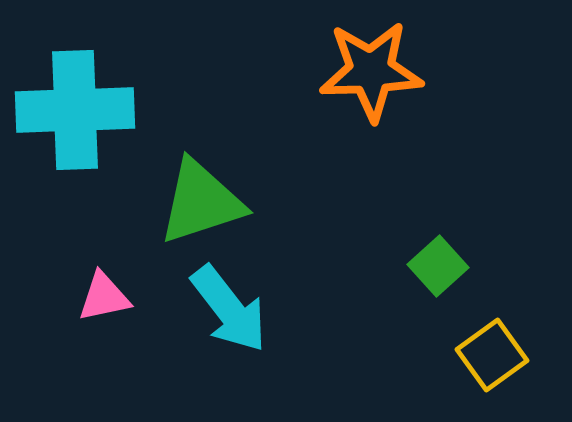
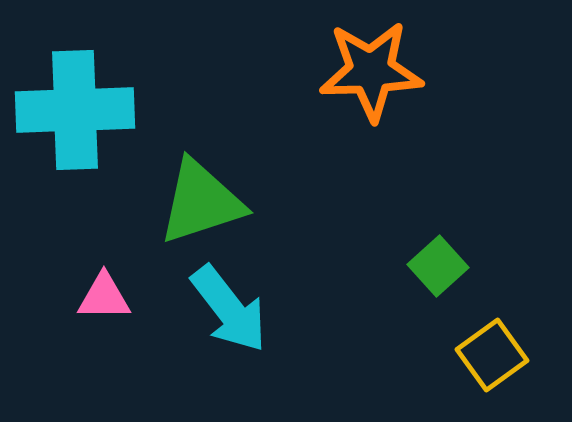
pink triangle: rotated 12 degrees clockwise
